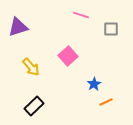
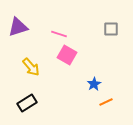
pink line: moved 22 px left, 19 px down
pink square: moved 1 px left, 1 px up; rotated 18 degrees counterclockwise
black rectangle: moved 7 px left, 3 px up; rotated 12 degrees clockwise
